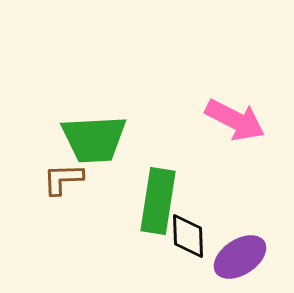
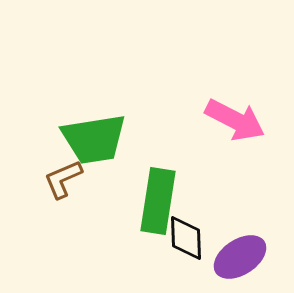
green trapezoid: rotated 6 degrees counterclockwise
brown L-shape: rotated 21 degrees counterclockwise
black diamond: moved 2 px left, 2 px down
